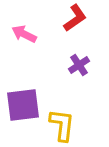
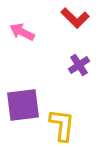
red L-shape: rotated 80 degrees clockwise
pink arrow: moved 2 px left, 2 px up
